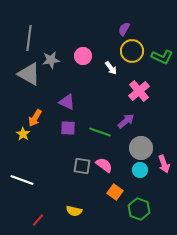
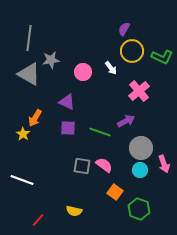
pink circle: moved 16 px down
purple arrow: rotated 12 degrees clockwise
